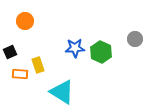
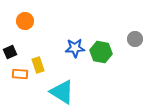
green hexagon: rotated 15 degrees counterclockwise
